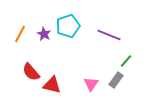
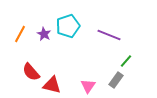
pink triangle: moved 3 px left, 2 px down
